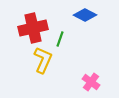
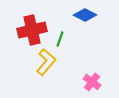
red cross: moved 1 px left, 2 px down
yellow L-shape: moved 3 px right, 2 px down; rotated 16 degrees clockwise
pink cross: moved 1 px right
